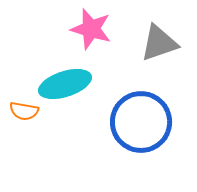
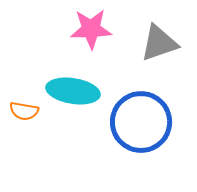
pink star: rotated 18 degrees counterclockwise
cyan ellipse: moved 8 px right, 7 px down; rotated 27 degrees clockwise
